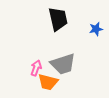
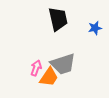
blue star: moved 1 px left, 1 px up
orange trapezoid: moved 1 px right, 5 px up; rotated 70 degrees counterclockwise
